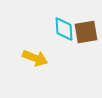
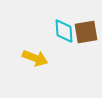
cyan diamond: moved 2 px down
